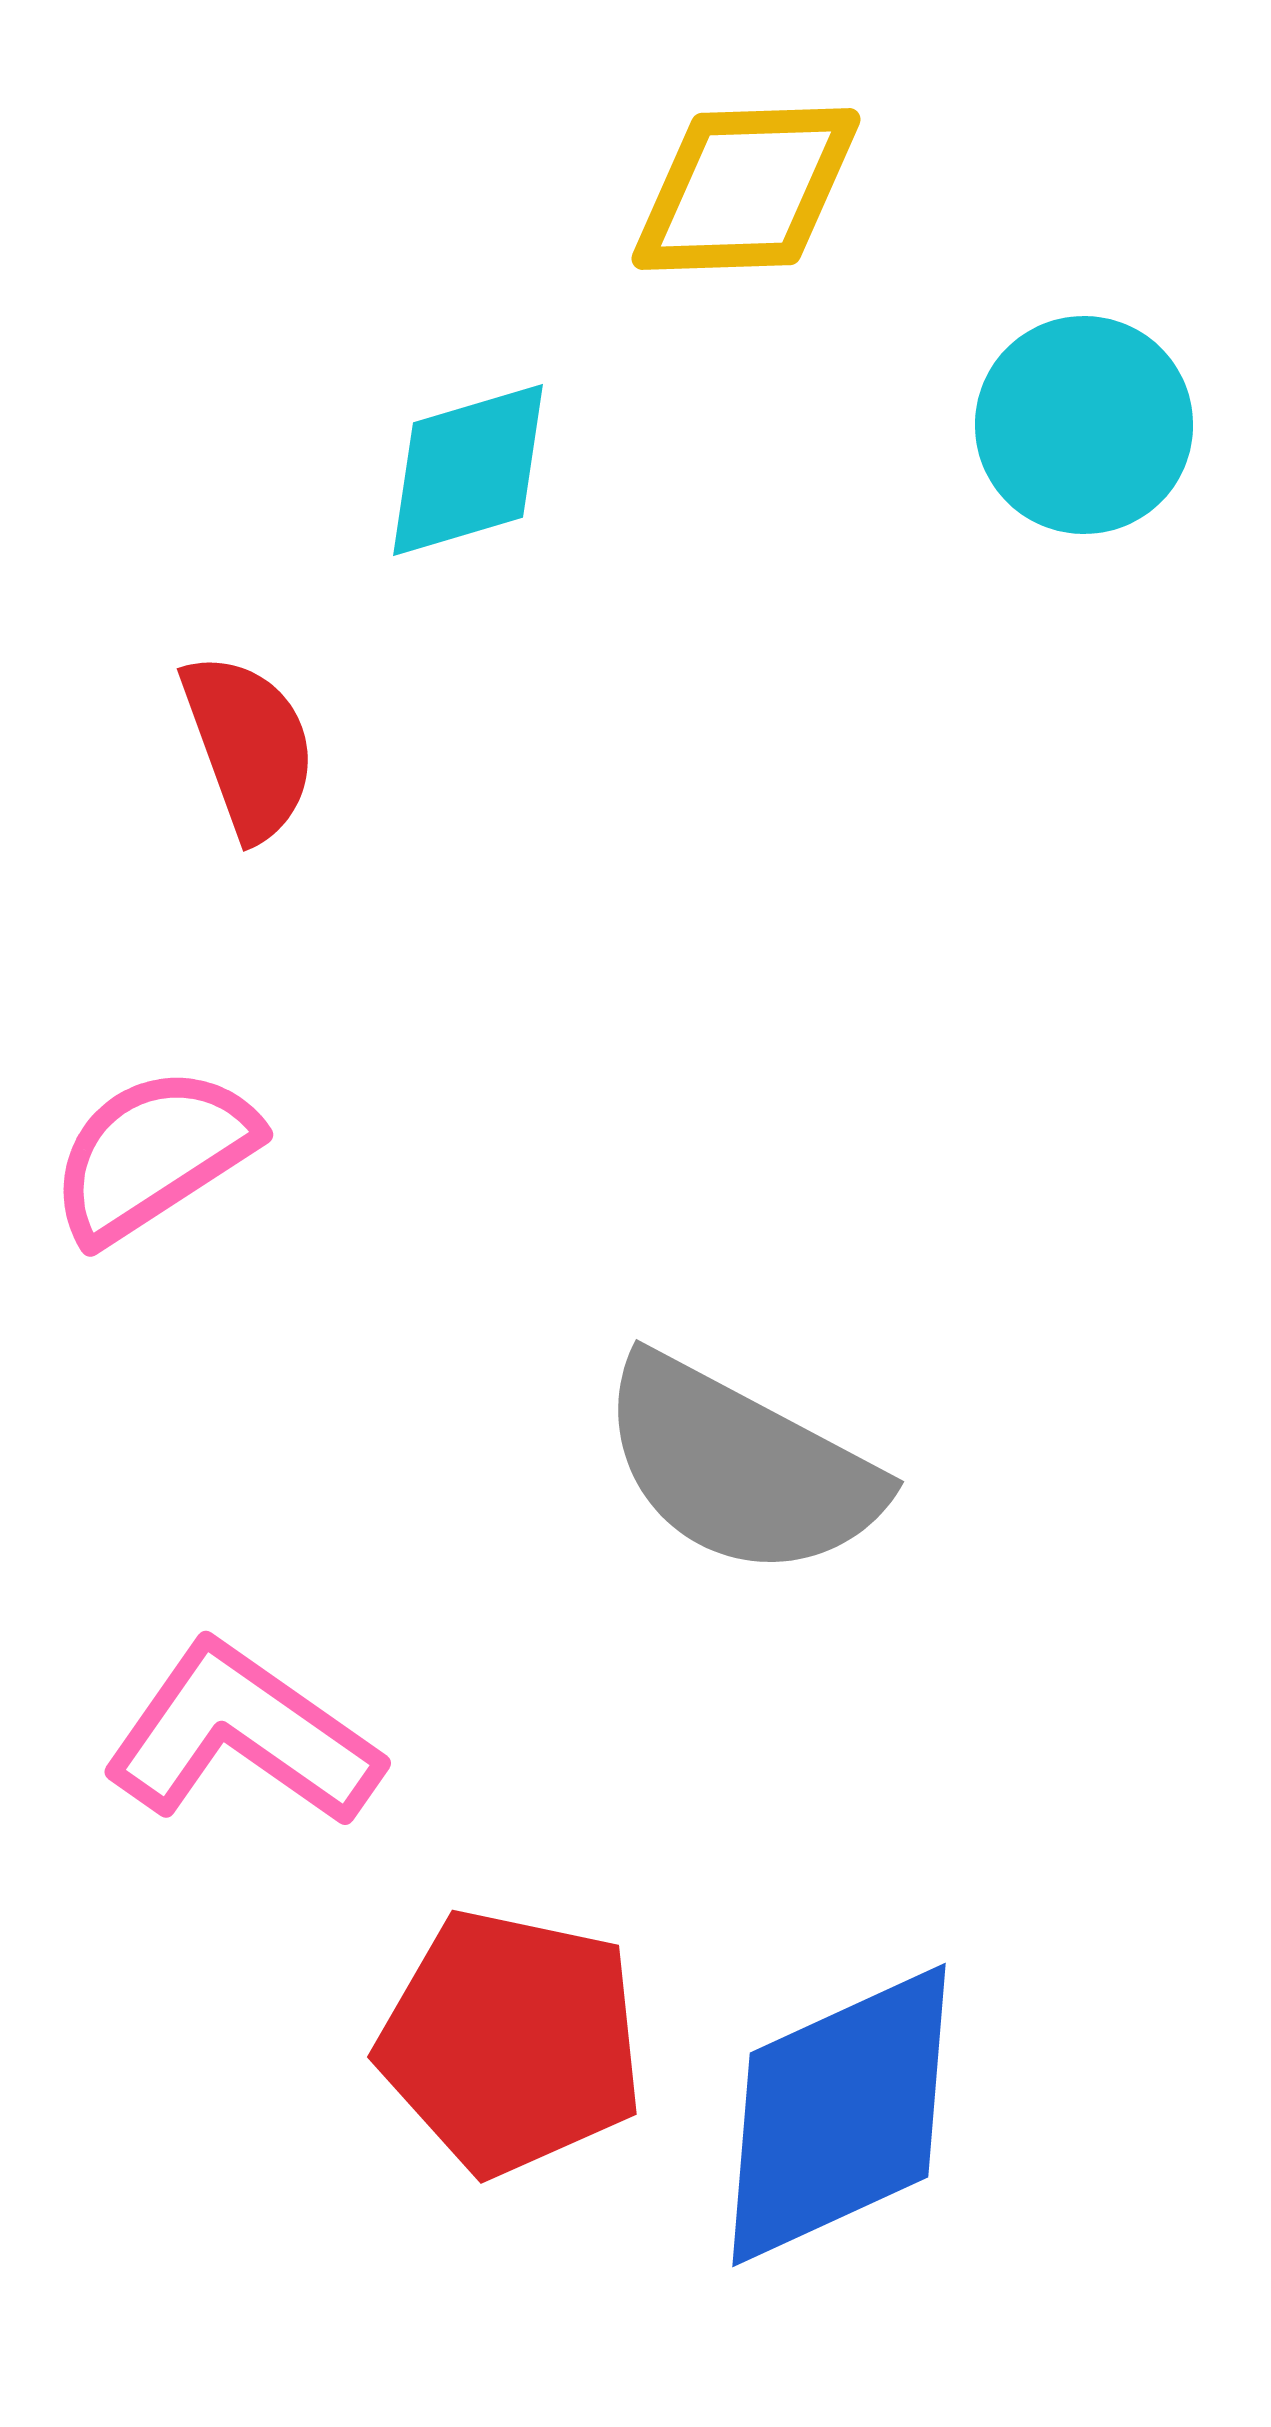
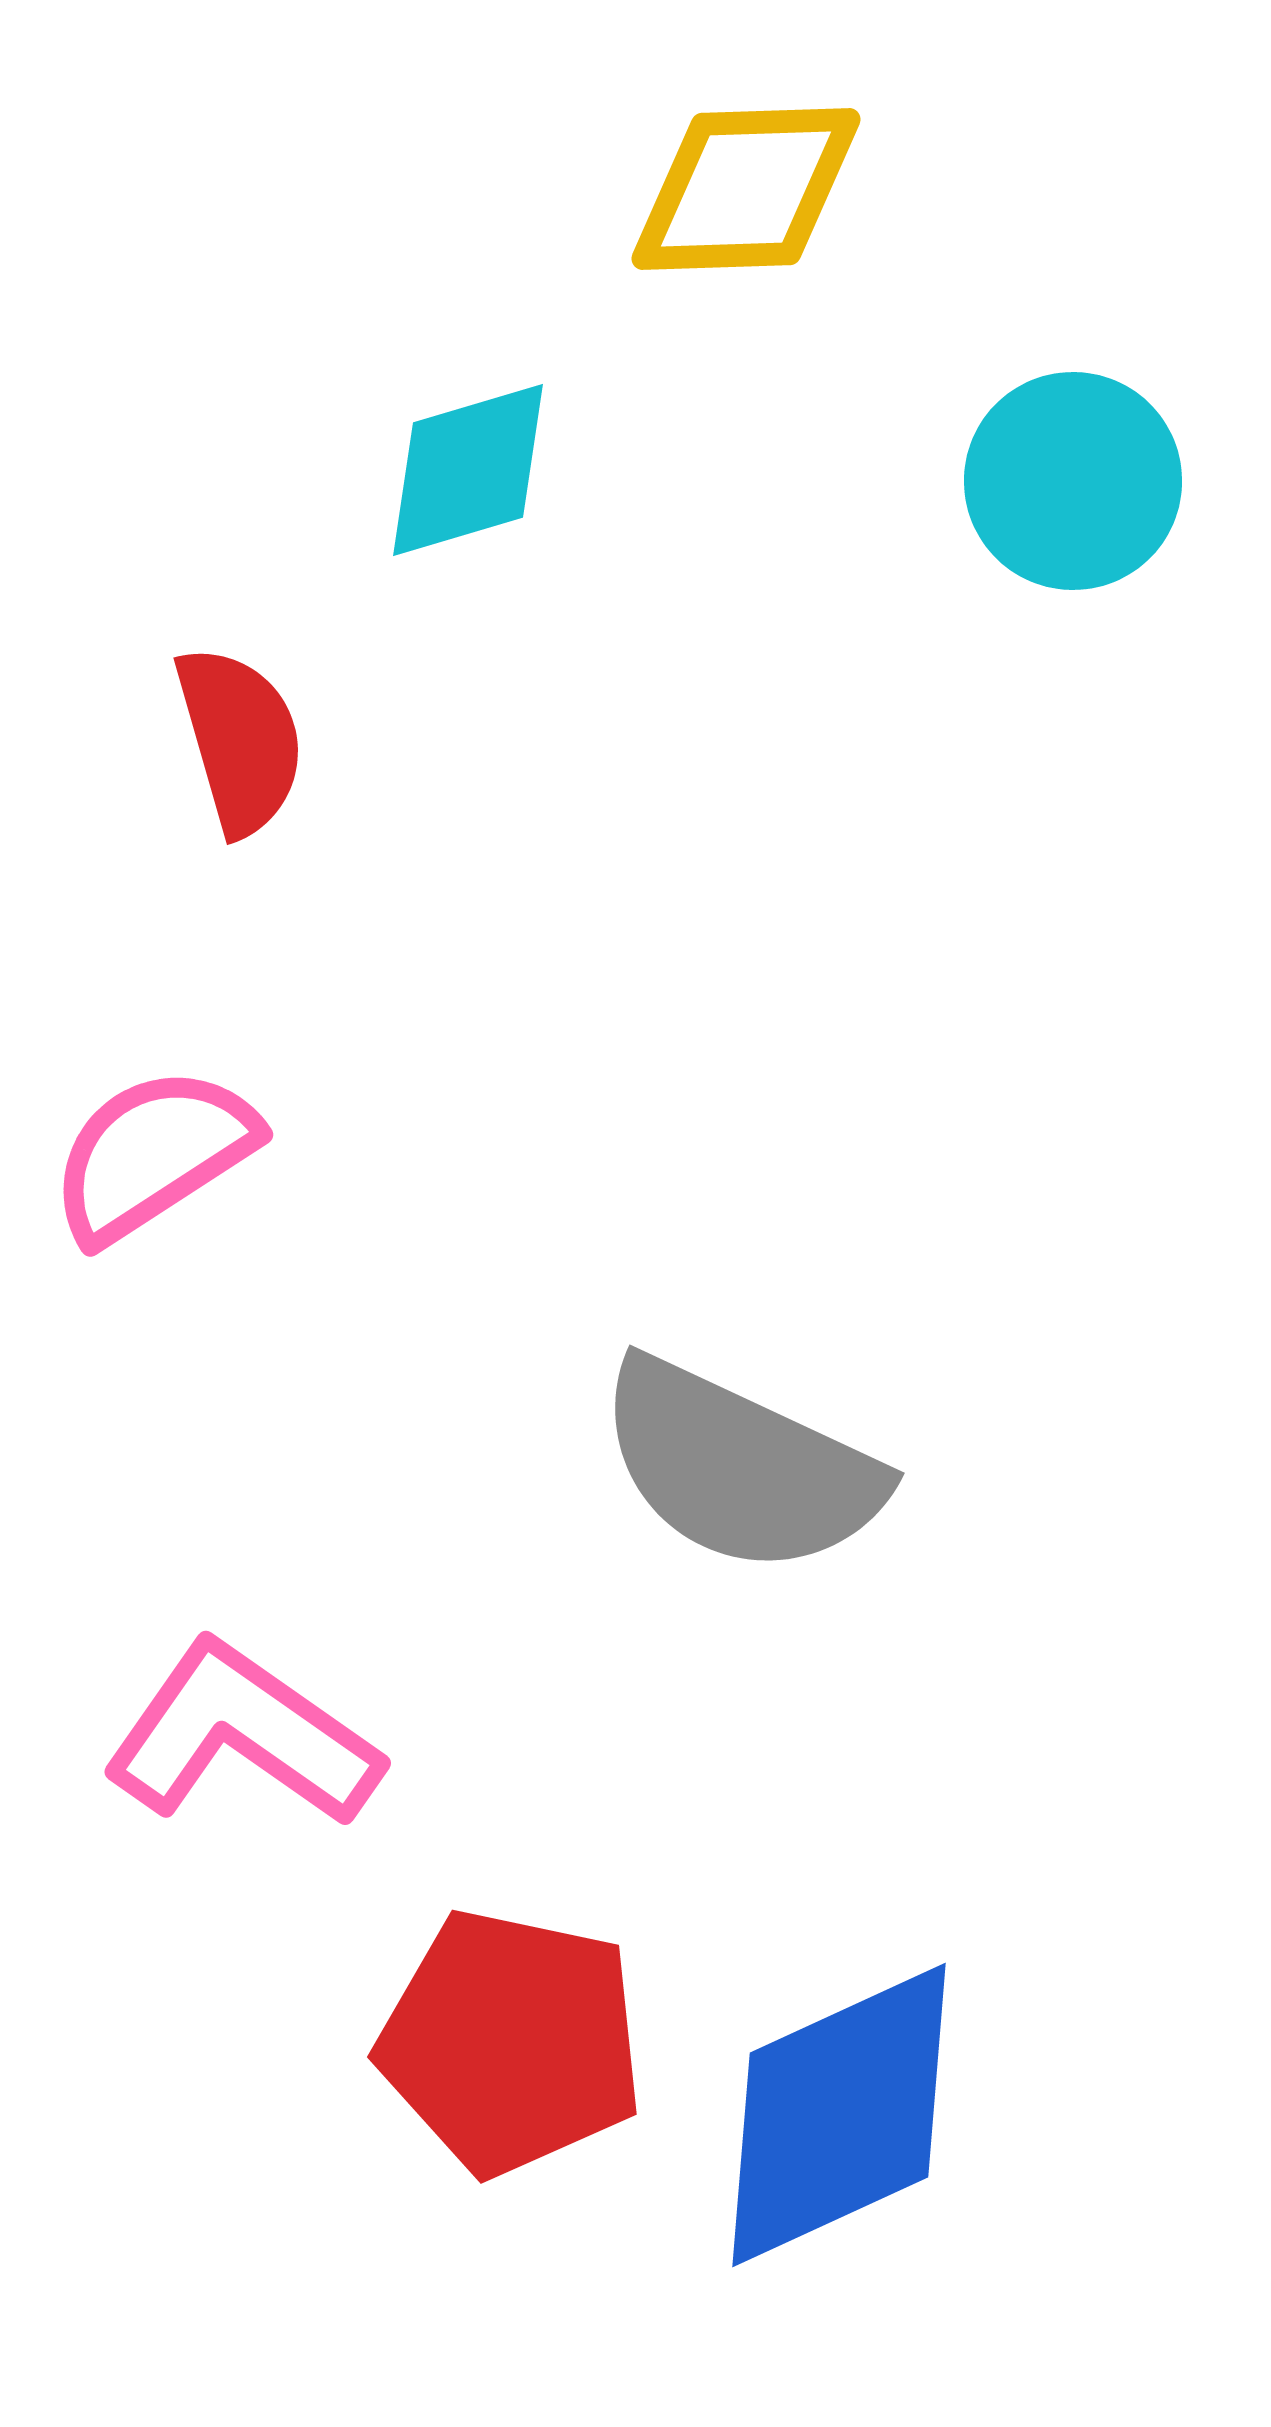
cyan circle: moved 11 px left, 56 px down
red semicircle: moved 9 px left, 6 px up; rotated 4 degrees clockwise
gray semicircle: rotated 3 degrees counterclockwise
